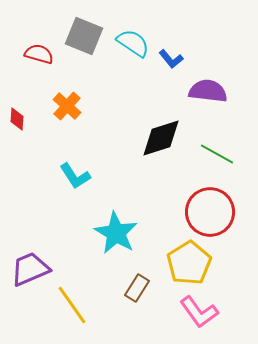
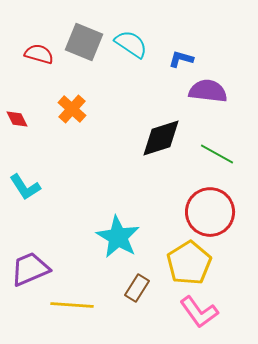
gray square: moved 6 px down
cyan semicircle: moved 2 px left, 1 px down
blue L-shape: moved 10 px right; rotated 145 degrees clockwise
orange cross: moved 5 px right, 3 px down
red diamond: rotated 30 degrees counterclockwise
cyan L-shape: moved 50 px left, 11 px down
cyan star: moved 2 px right, 4 px down
yellow line: rotated 51 degrees counterclockwise
